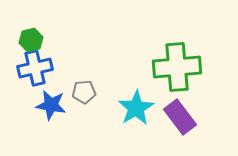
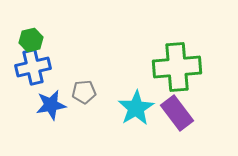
blue cross: moved 2 px left, 1 px up
blue star: rotated 20 degrees counterclockwise
purple rectangle: moved 3 px left, 4 px up
